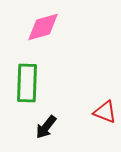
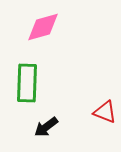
black arrow: rotated 15 degrees clockwise
